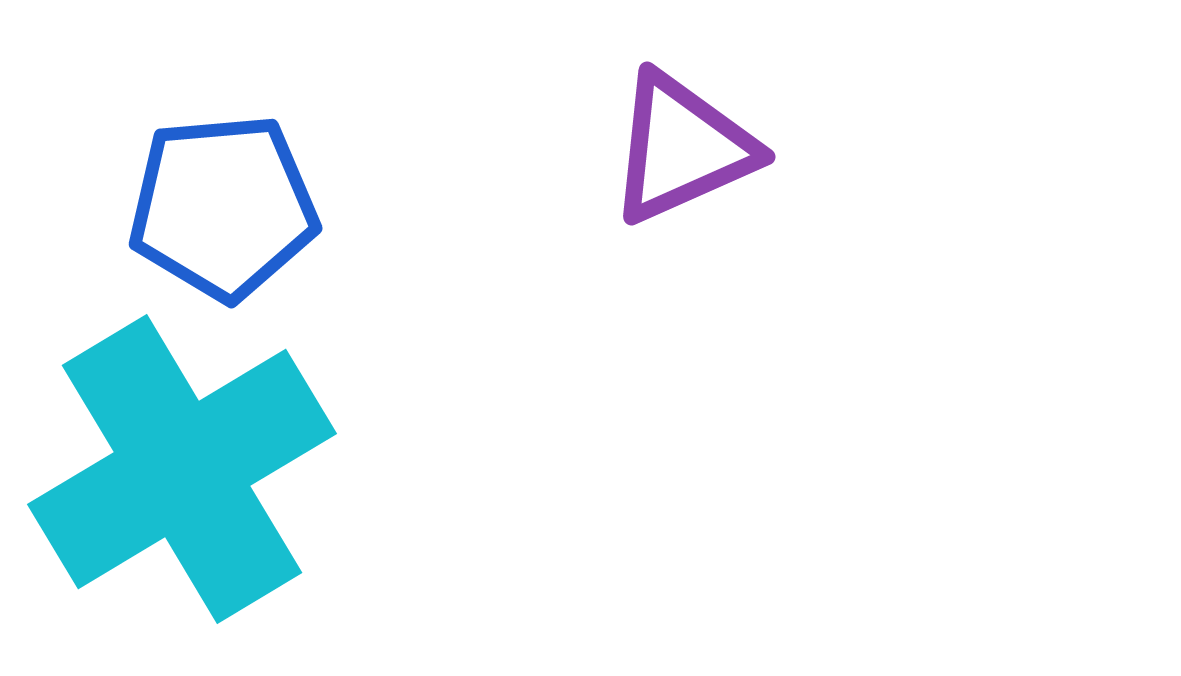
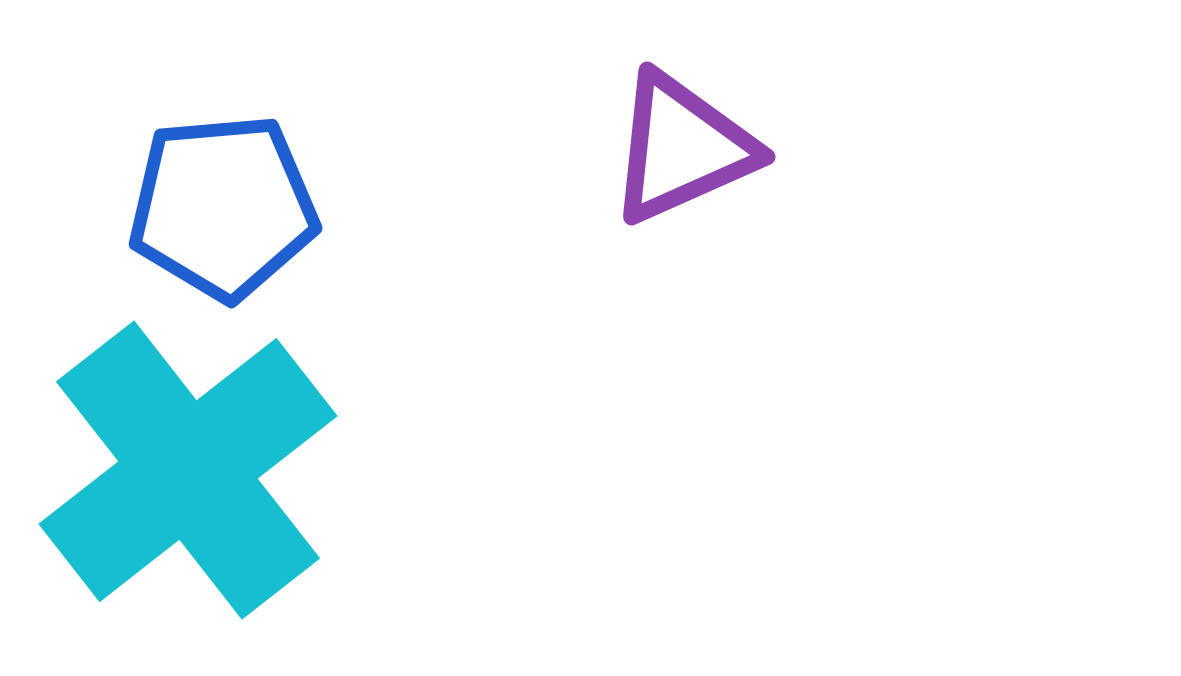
cyan cross: moved 6 px right, 1 px down; rotated 7 degrees counterclockwise
